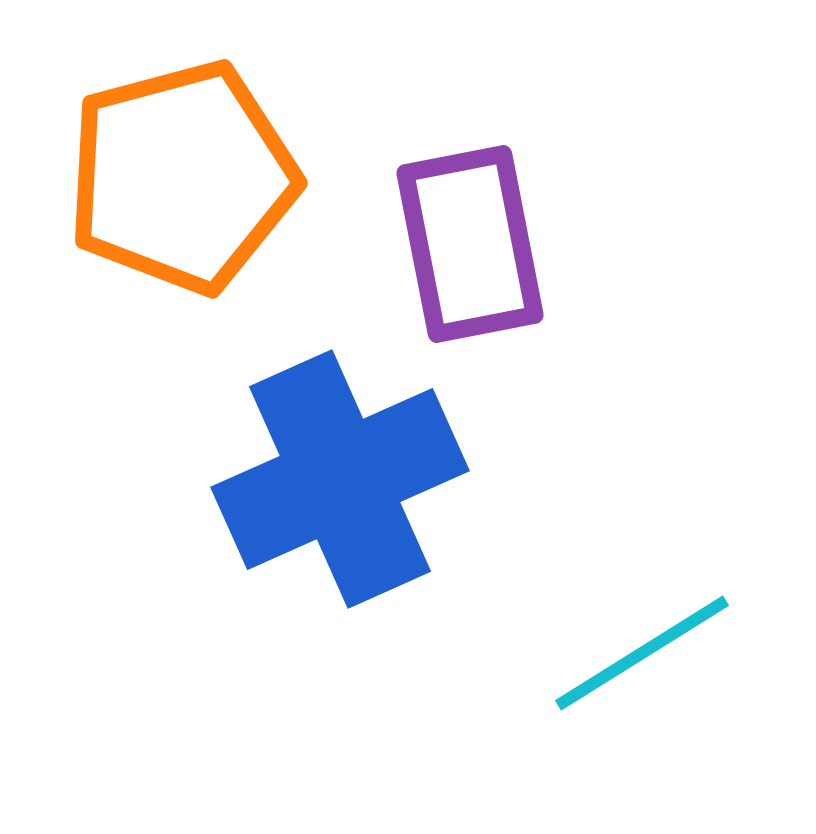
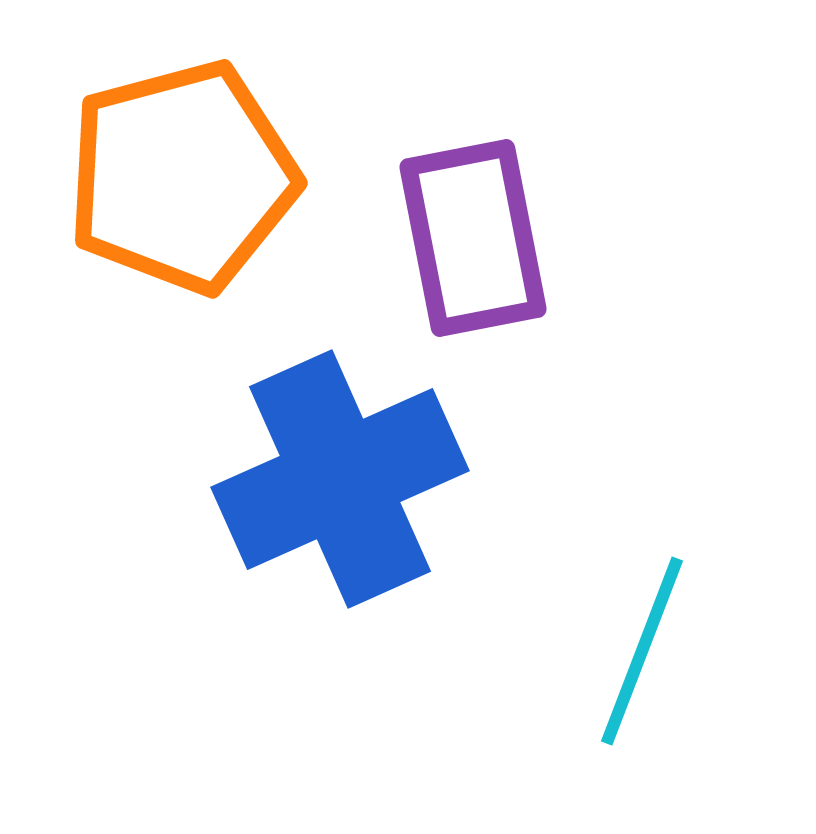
purple rectangle: moved 3 px right, 6 px up
cyan line: moved 2 px up; rotated 37 degrees counterclockwise
